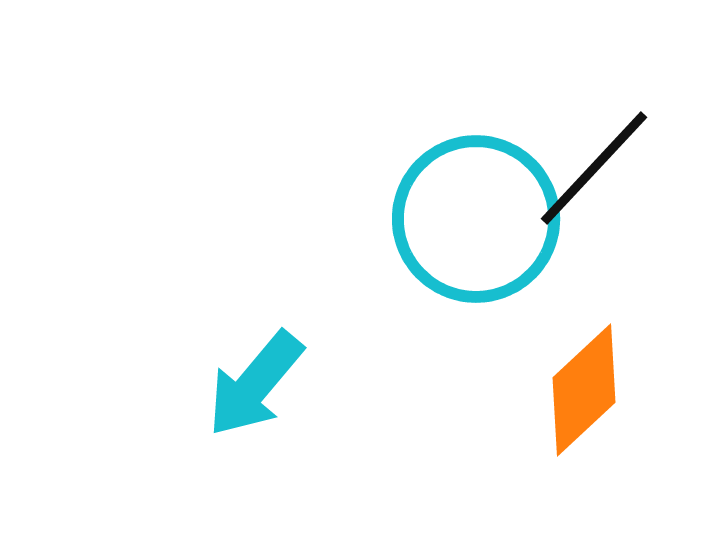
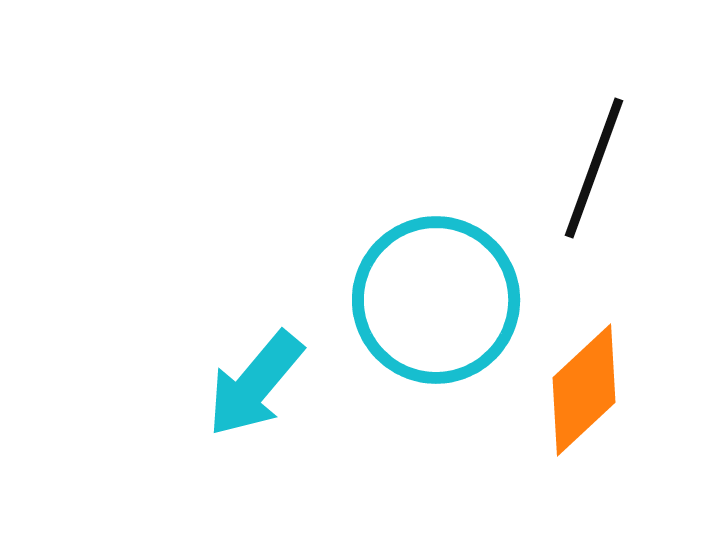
black line: rotated 23 degrees counterclockwise
cyan circle: moved 40 px left, 81 px down
